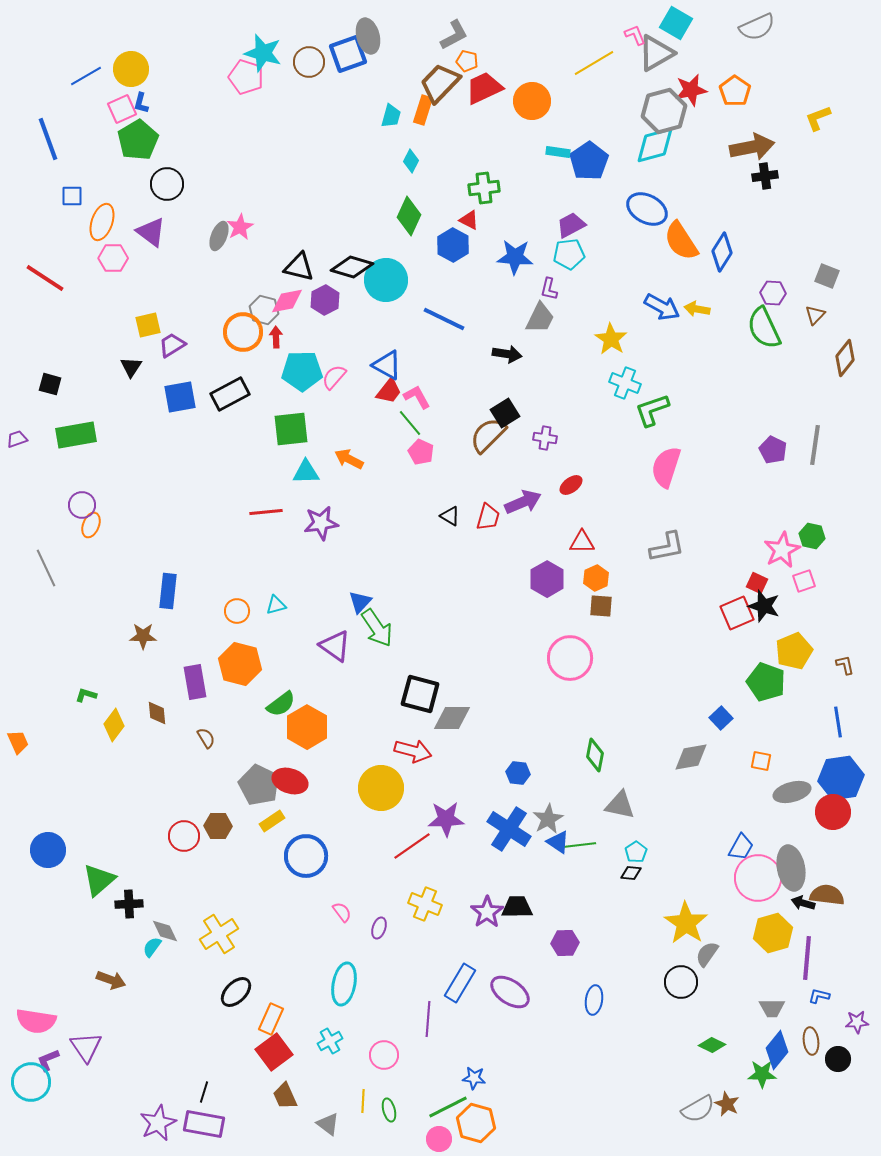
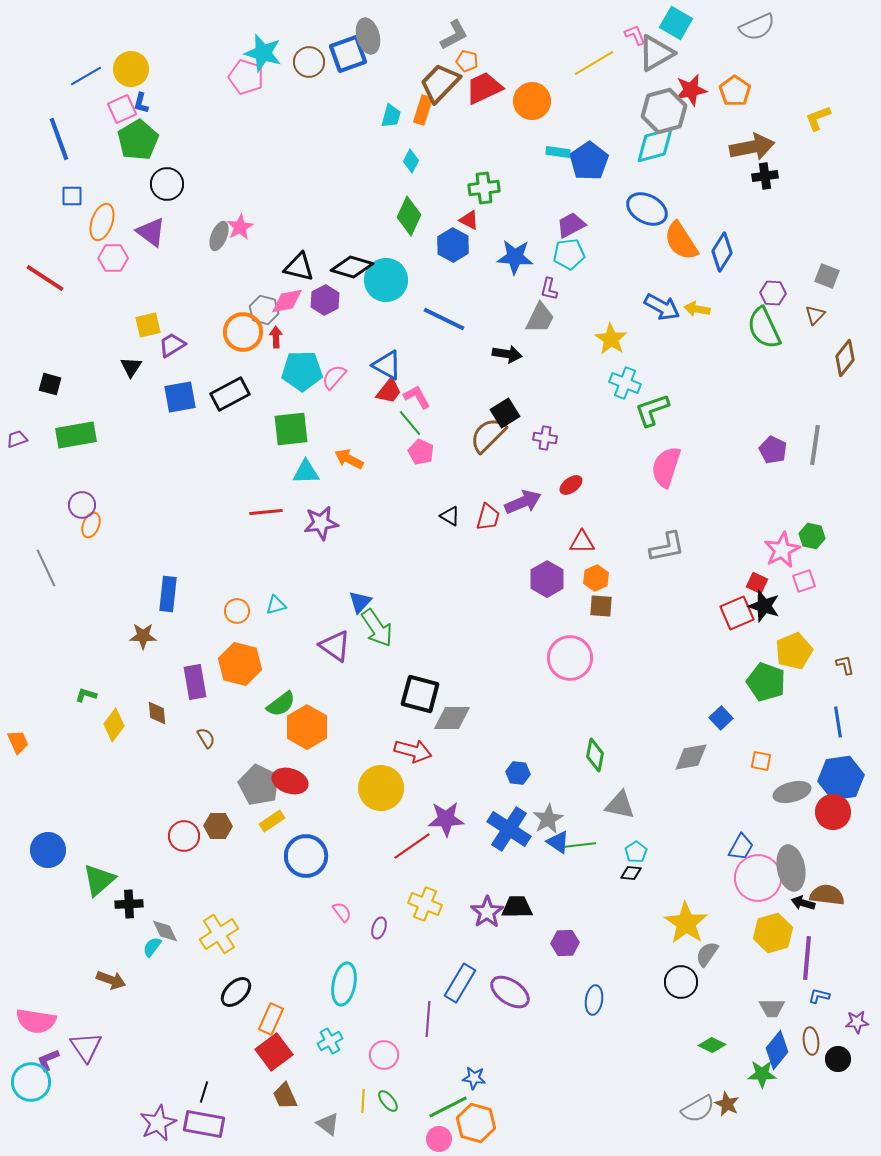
blue line at (48, 139): moved 11 px right
blue rectangle at (168, 591): moved 3 px down
green ellipse at (389, 1110): moved 1 px left, 9 px up; rotated 25 degrees counterclockwise
